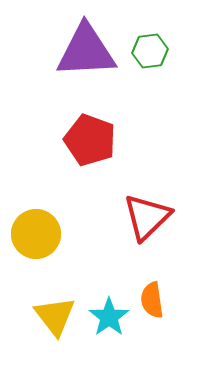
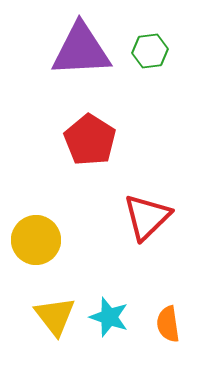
purple triangle: moved 5 px left, 1 px up
red pentagon: rotated 12 degrees clockwise
yellow circle: moved 6 px down
orange semicircle: moved 16 px right, 24 px down
cyan star: rotated 18 degrees counterclockwise
